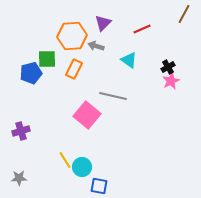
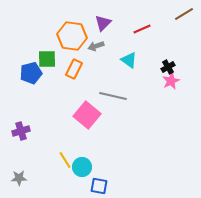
brown line: rotated 30 degrees clockwise
orange hexagon: rotated 12 degrees clockwise
gray arrow: rotated 35 degrees counterclockwise
